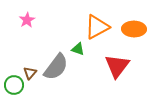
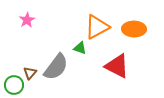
green triangle: moved 2 px right, 1 px up
red triangle: rotated 40 degrees counterclockwise
